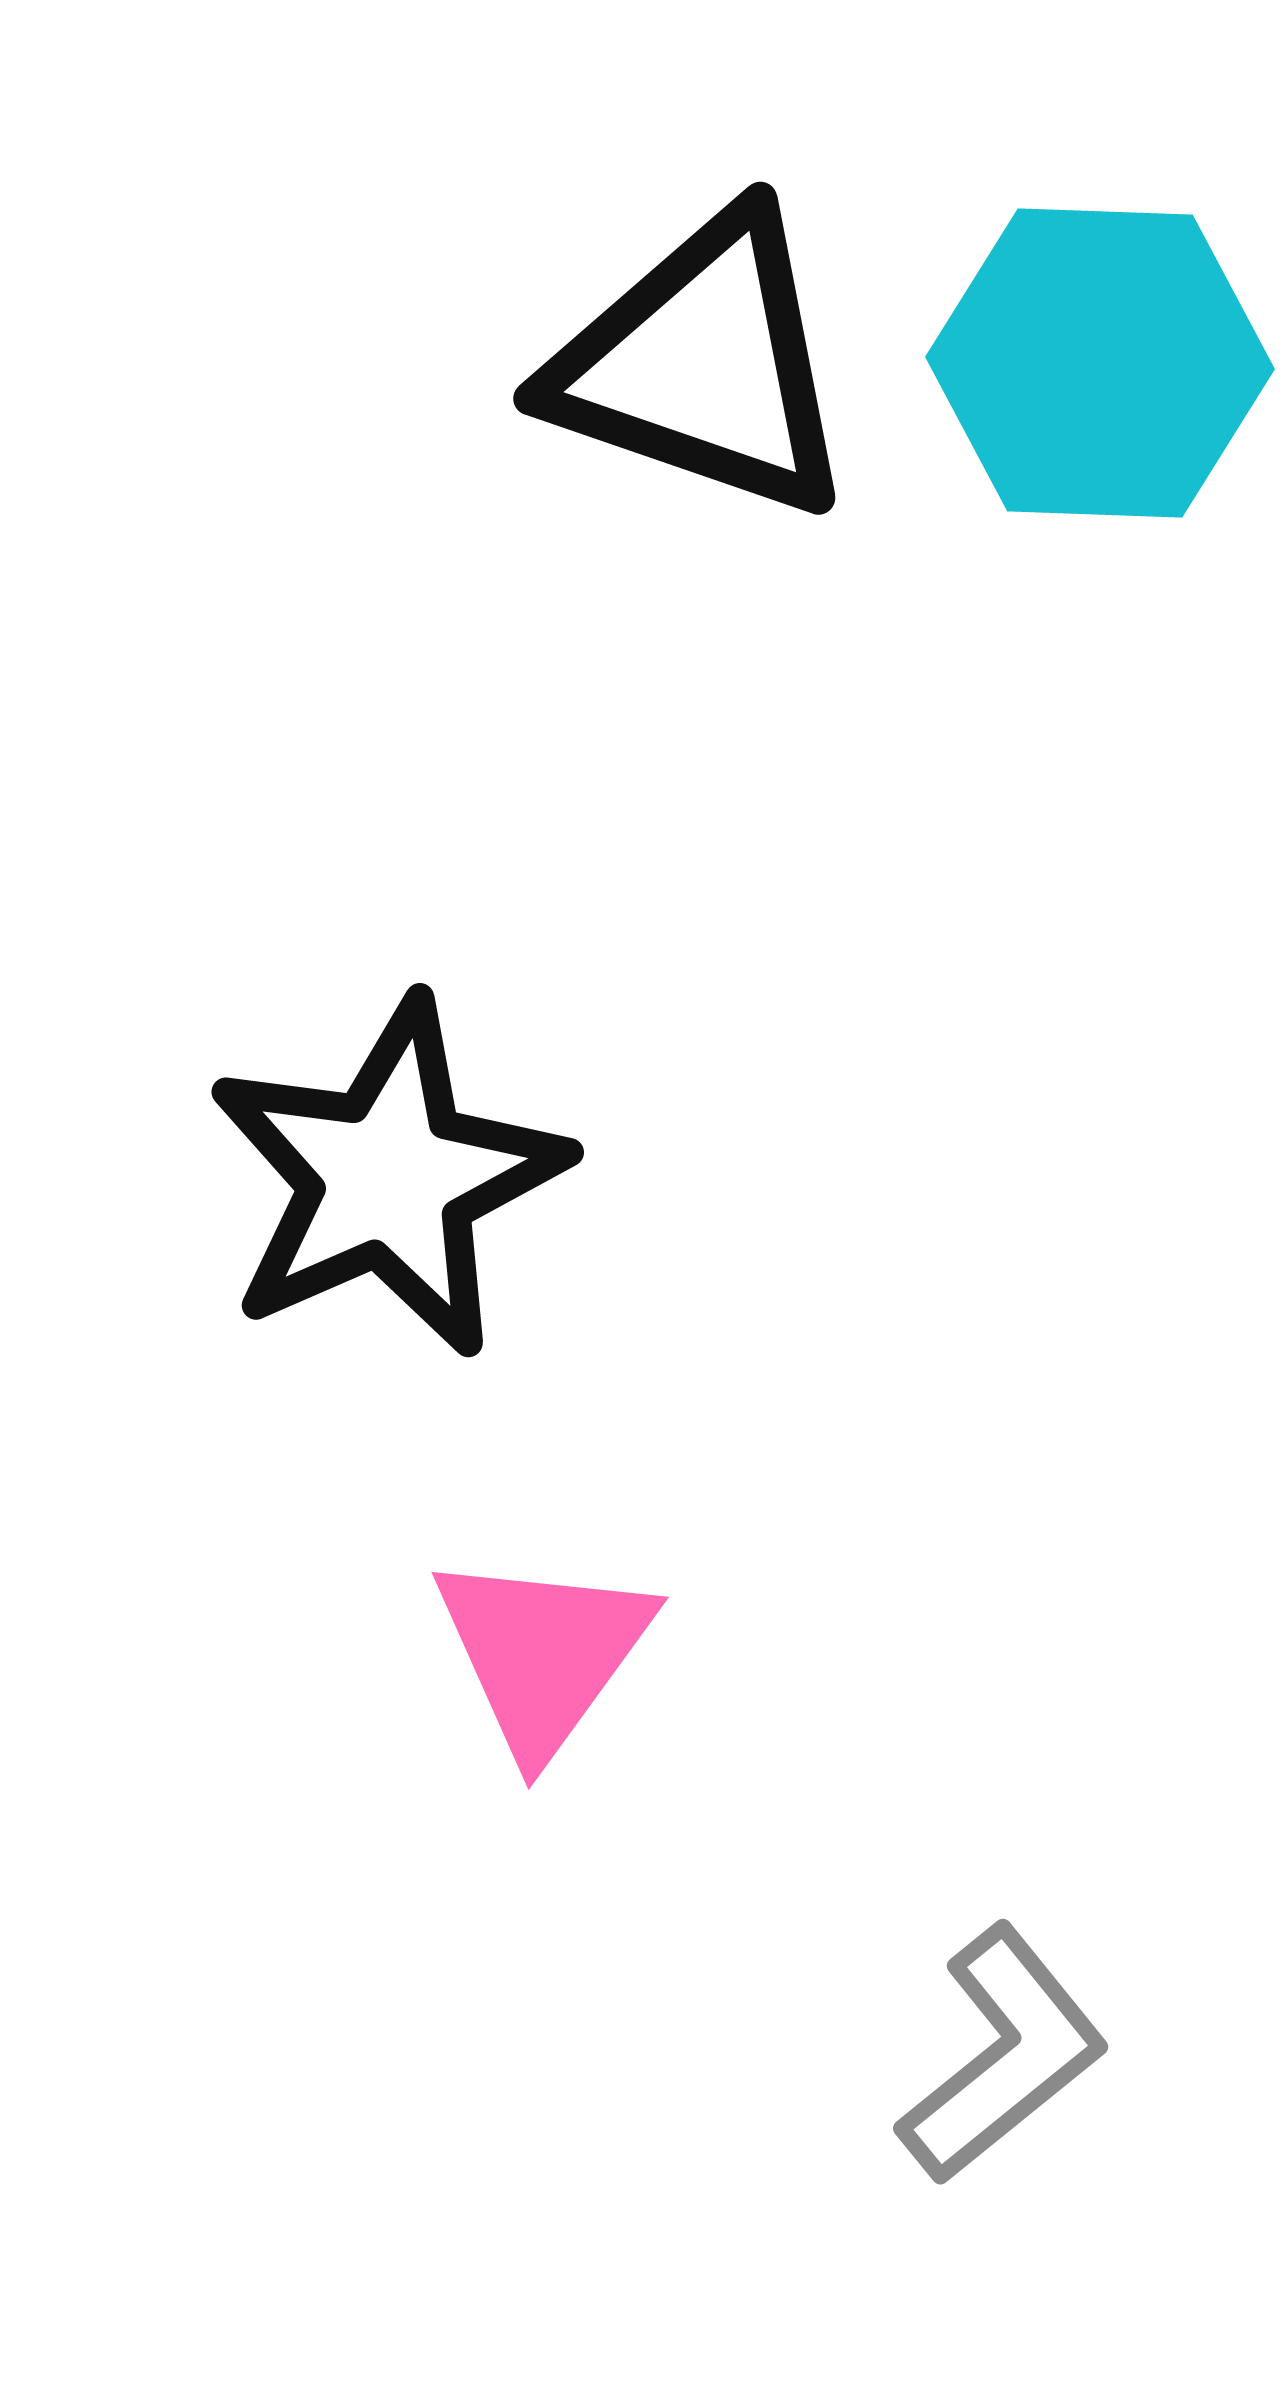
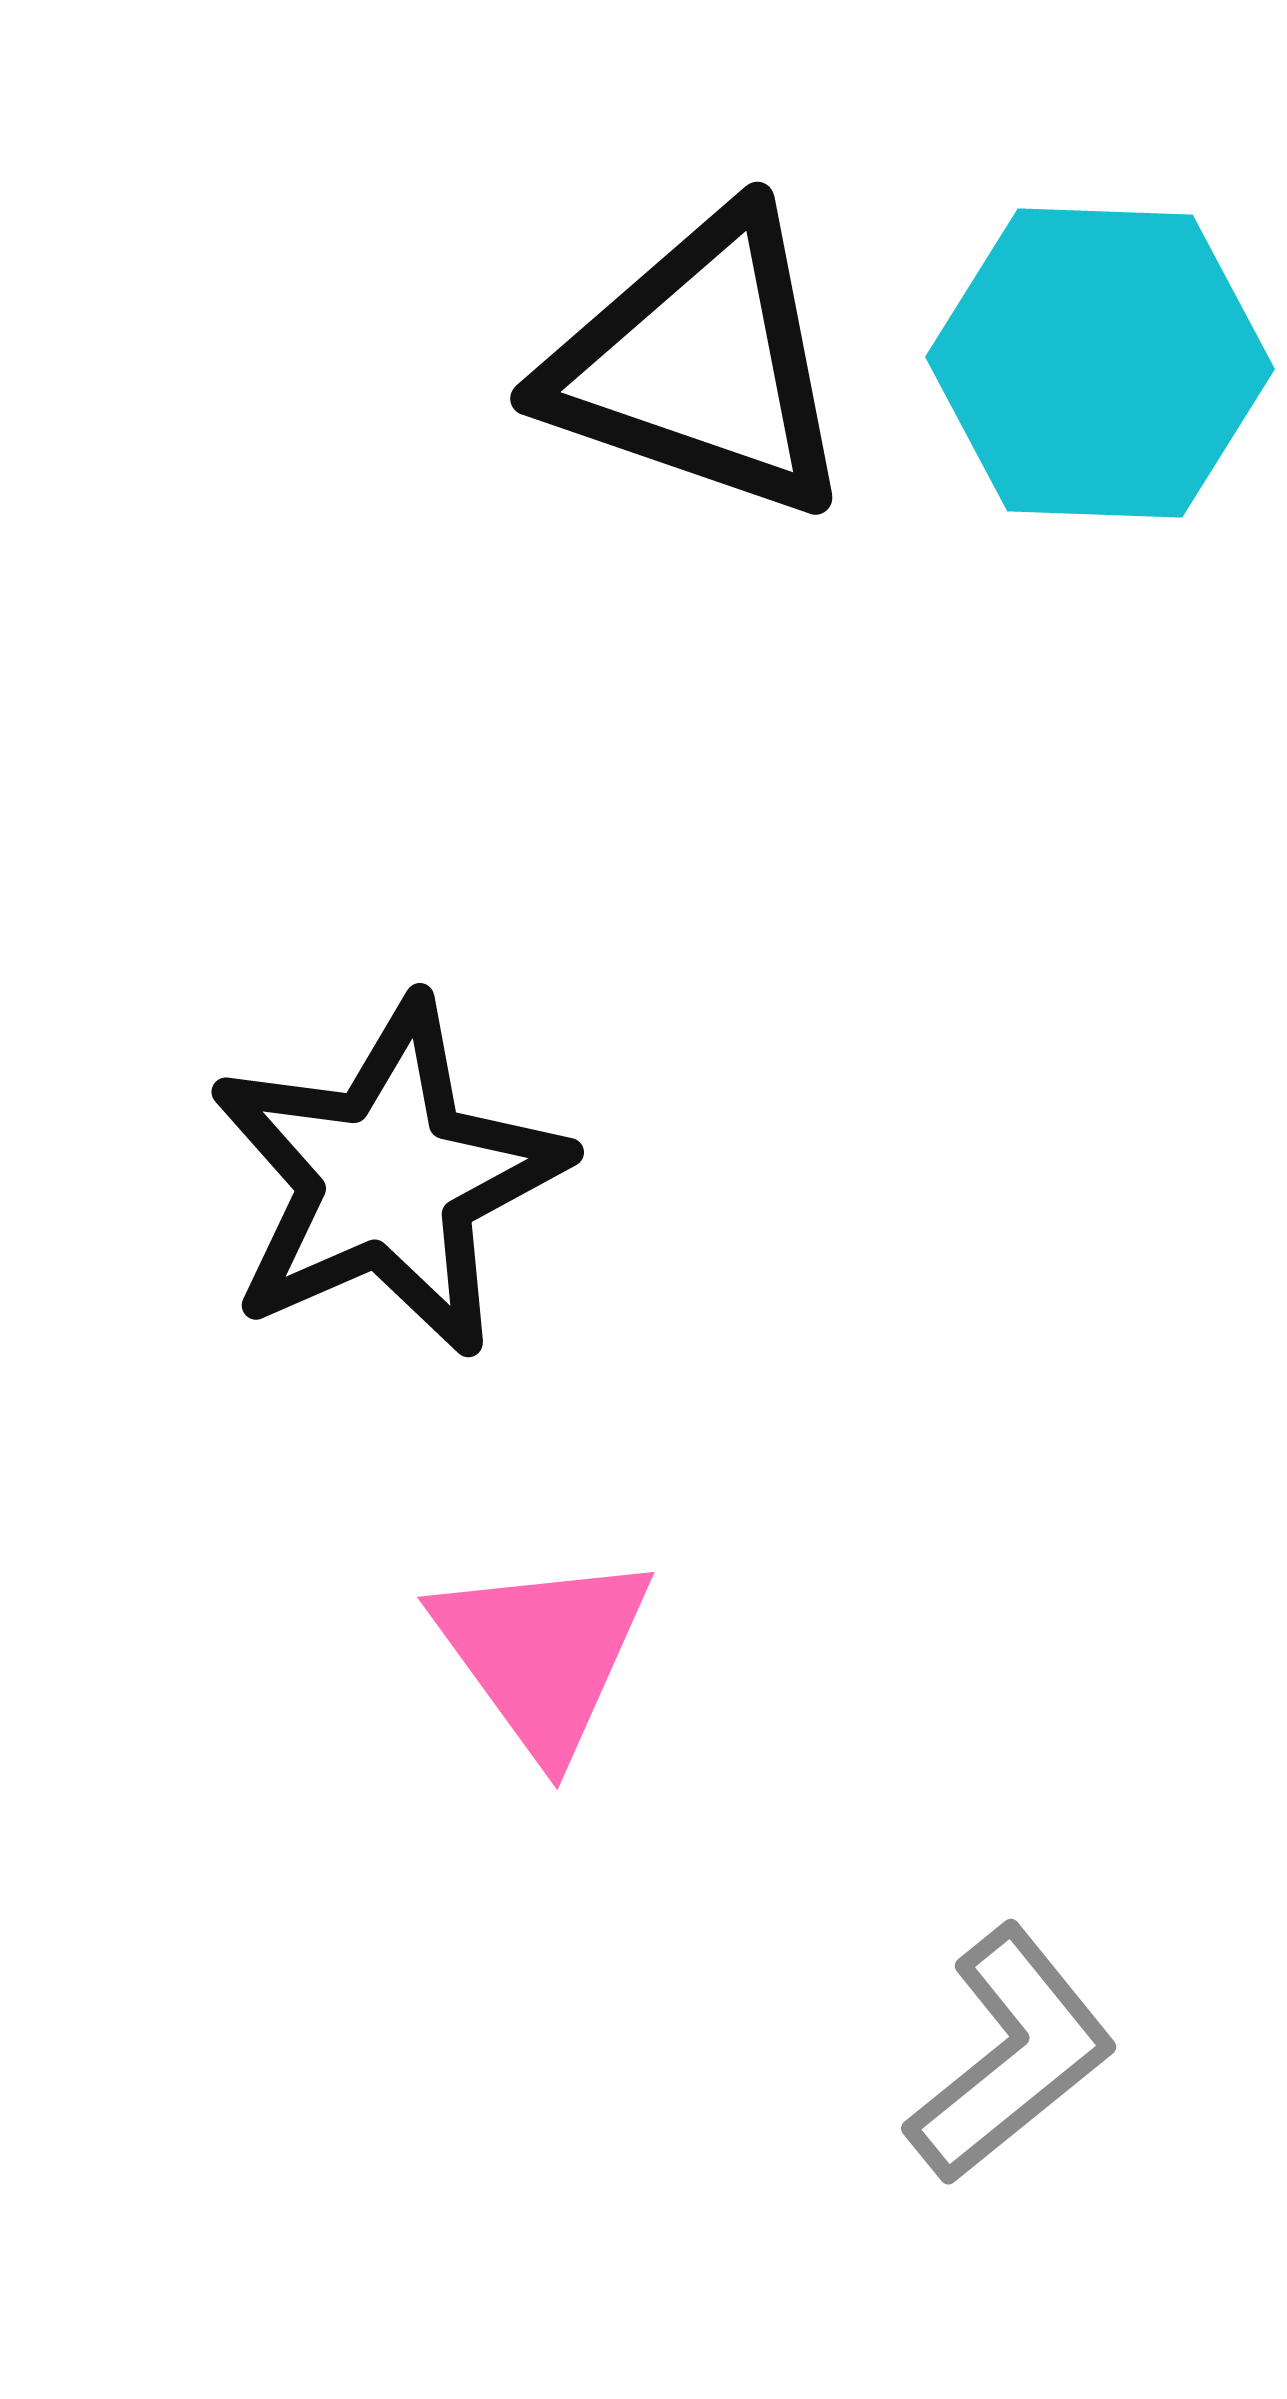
black triangle: moved 3 px left
pink triangle: rotated 12 degrees counterclockwise
gray L-shape: moved 8 px right
